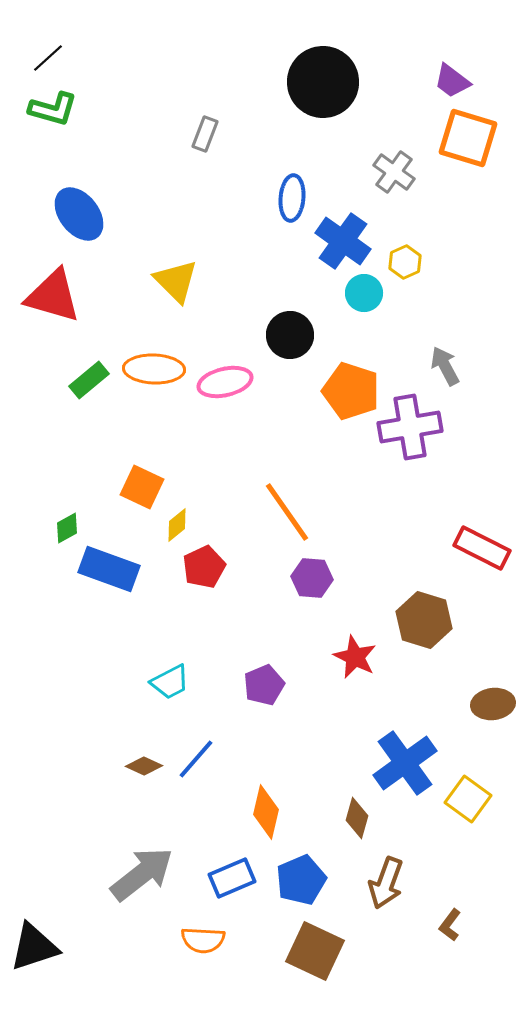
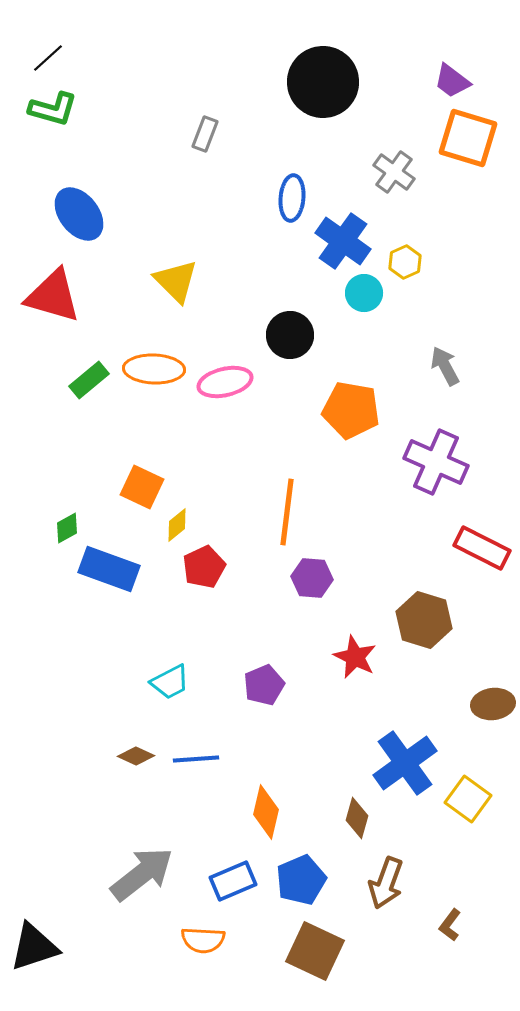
orange pentagon at (351, 391): moved 19 px down; rotated 8 degrees counterclockwise
purple cross at (410, 427): moved 26 px right, 35 px down; rotated 34 degrees clockwise
orange line at (287, 512): rotated 42 degrees clockwise
blue line at (196, 759): rotated 45 degrees clockwise
brown diamond at (144, 766): moved 8 px left, 10 px up
blue rectangle at (232, 878): moved 1 px right, 3 px down
